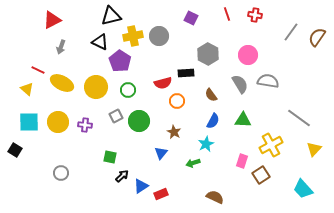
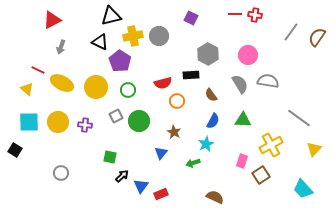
red line at (227, 14): moved 8 px right; rotated 72 degrees counterclockwise
black rectangle at (186, 73): moved 5 px right, 2 px down
blue triangle at (141, 186): rotated 21 degrees counterclockwise
